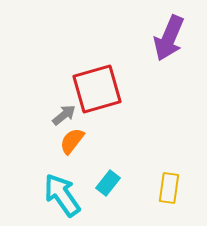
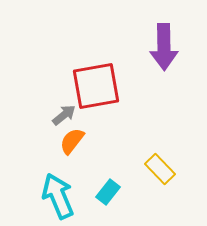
purple arrow: moved 5 px left, 9 px down; rotated 24 degrees counterclockwise
red square: moved 1 px left, 3 px up; rotated 6 degrees clockwise
cyan rectangle: moved 9 px down
yellow rectangle: moved 9 px left, 19 px up; rotated 52 degrees counterclockwise
cyan arrow: moved 4 px left, 1 px down; rotated 12 degrees clockwise
